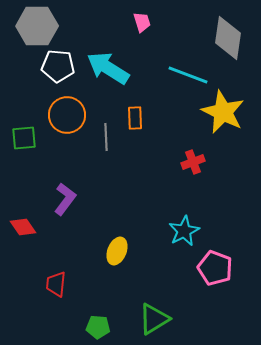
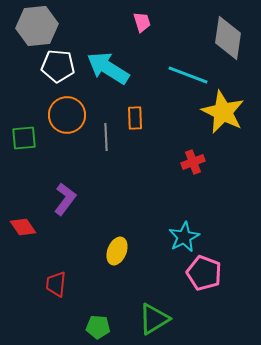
gray hexagon: rotated 6 degrees counterclockwise
cyan star: moved 6 px down
pink pentagon: moved 11 px left, 5 px down
